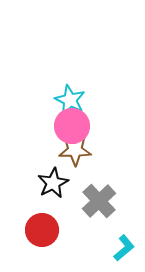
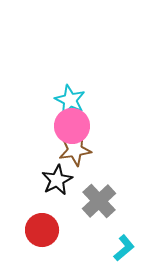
brown star: rotated 8 degrees counterclockwise
black star: moved 4 px right, 3 px up
